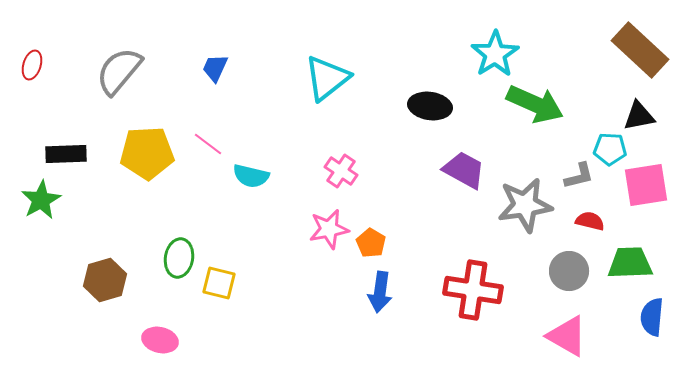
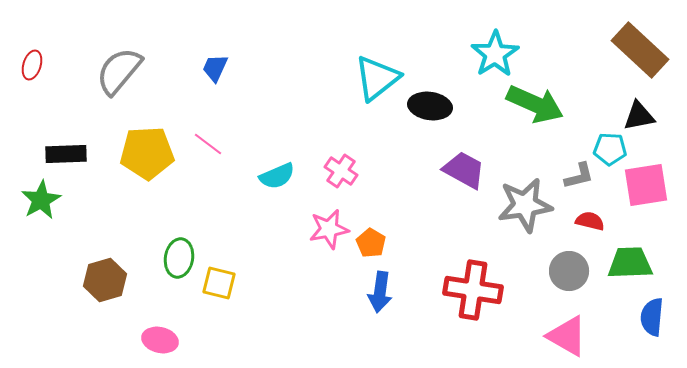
cyan triangle: moved 50 px right
cyan semicircle: moved 26 px right; rotated 36 degrees counterclockwise
